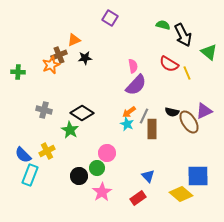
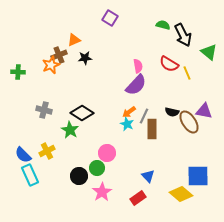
pink semicircle: moved 5 px right
purple triangle: rotated 36 degrees clockwise
cyan rectangle: rotated 45 degrees counterclockwise
